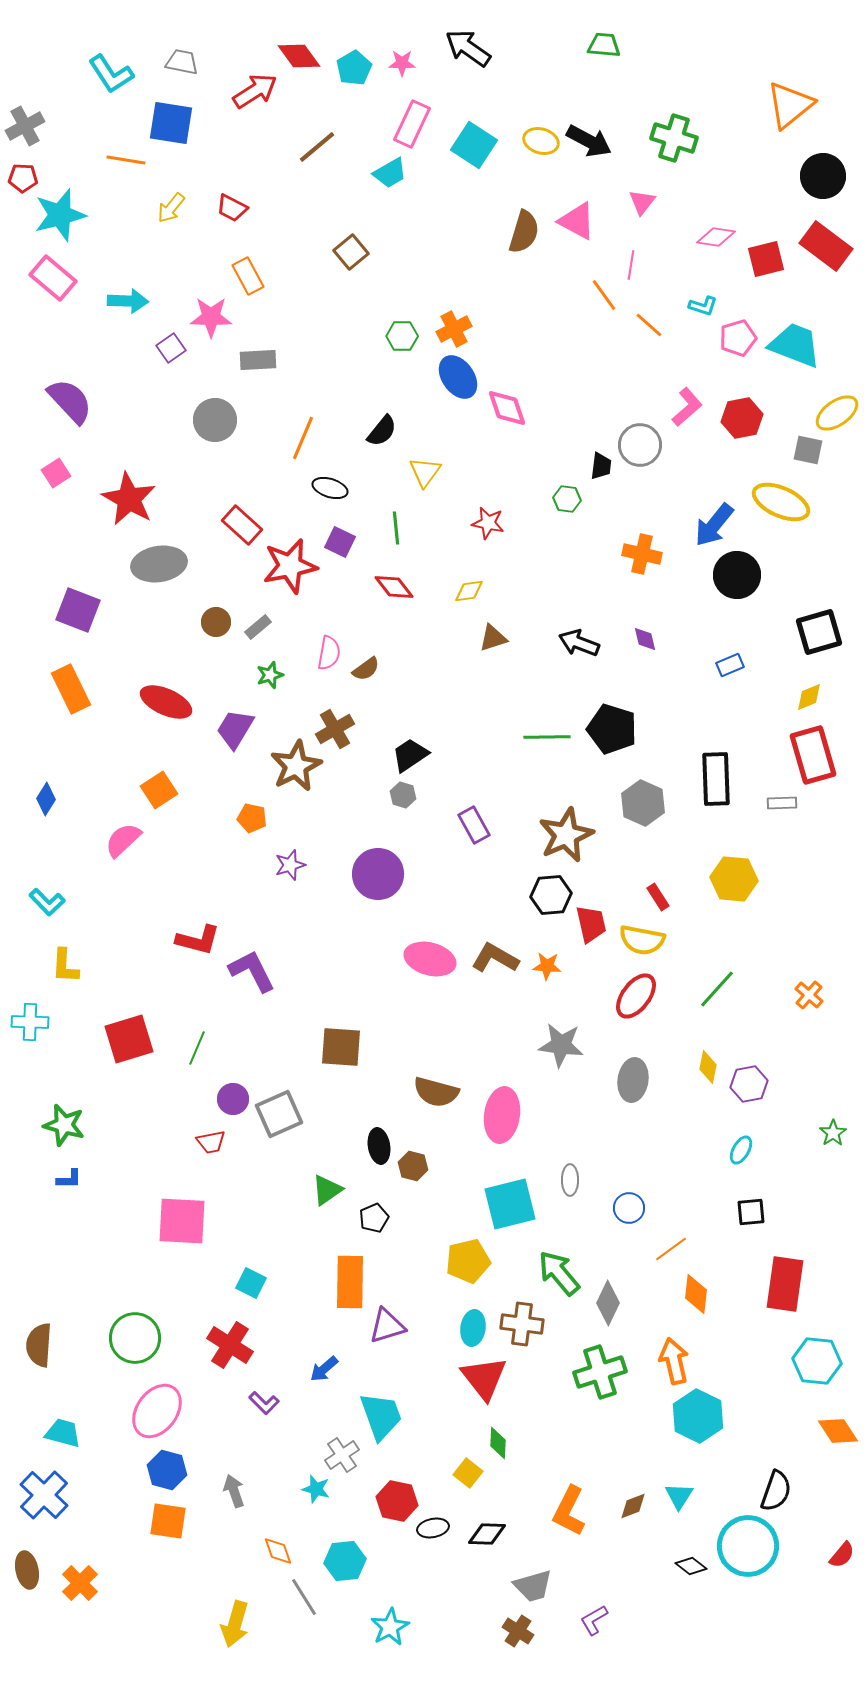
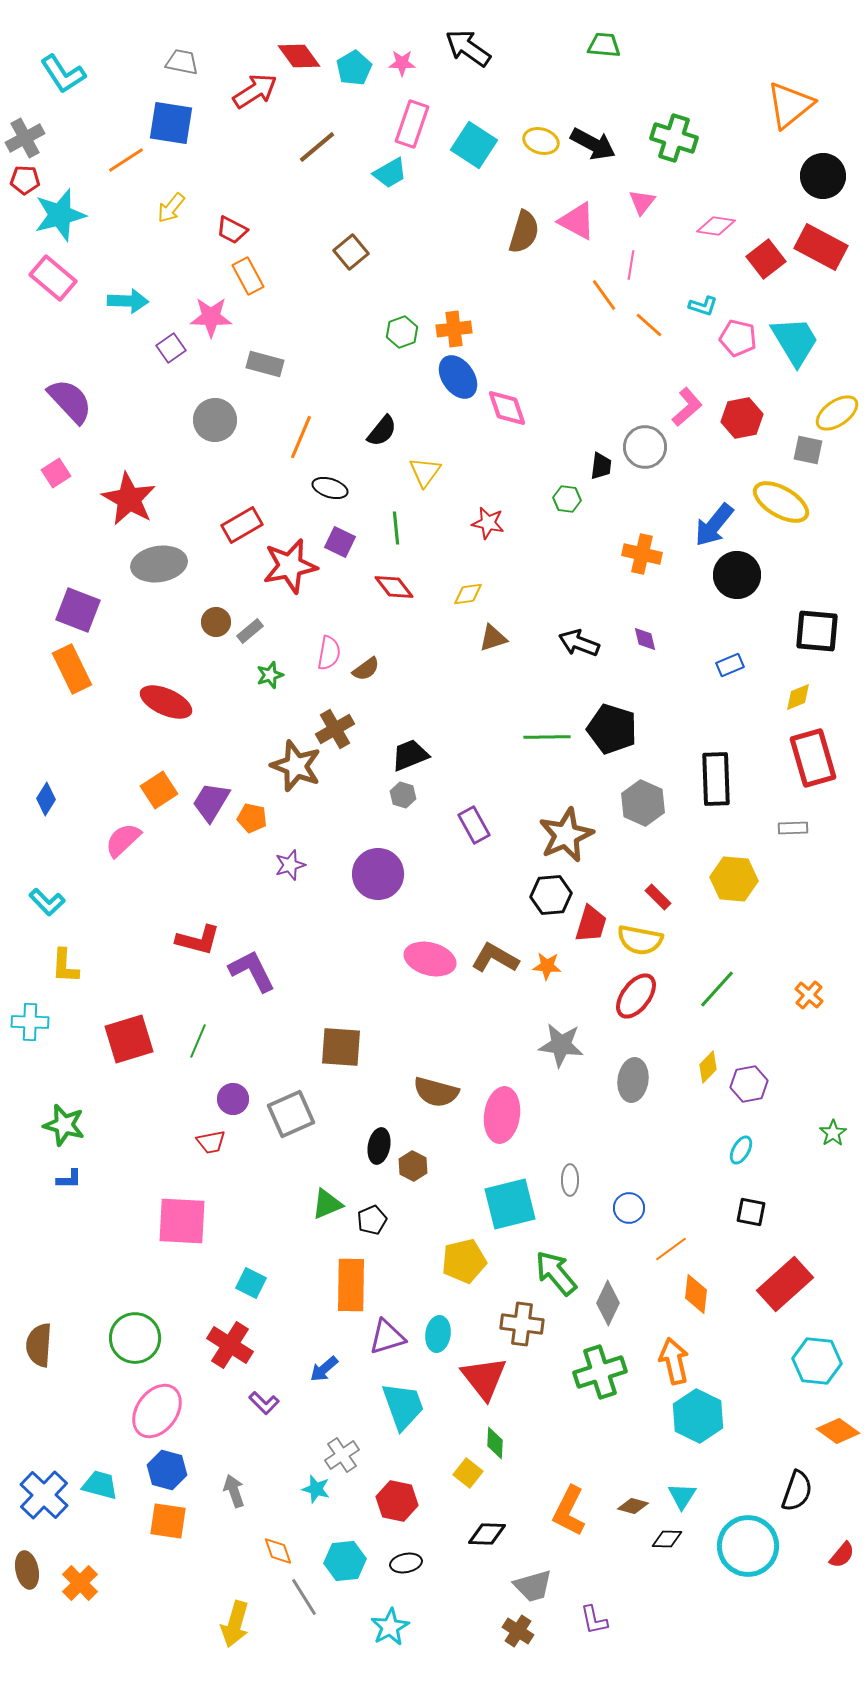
cyan L-shape at (111, 74): moved 48 px left
pink rectangle at (412, 124): rotated 6 degrees counterclockwise
gray cross at (25, 126): moved 12 px down
black arrow at (589, 141): moved 4 px right, 3 px down
orange line at (126, 160): rotated 42 degrees counterclockwise
red pentagon at (23, 178): moved 2 px right, 2 px down
red trapezoid at (232, 208): moved 22 px down
pink diamond at (716, 237): moved 11 px up
red rectangle at (826, 246): moved 5 px left, 1 px down; rotated 9 degrees counterclockwise
red square at (766, 259): rotated 24 degrees counterclockwise
orange cross at (454, 329): rotated 20 degrees clockwise
green hexagon at (402, 336): moved 4 px up; rotated 20 degrees counterclockwise
pink pentagon at (738, 338): rotated 30 degrees clockwise
cyan trapezoid at (795, 345): moved 4 px up; rotated 38 degrees clockwise
gray rectangle at (258, 360): moved 7 px right, 4 px down; rotated 18 degrees clockwise
orange line at (303, 438): moved 2 px left, 1 px up
gray circle at (640, 445): moved 5 px right, 2 px down
yellow ellipse at (781, 502): rotated 6 degrees clockwise
red rectangle at (242, 525): rotated 72 degrees counterclockwise
yellow diamond at (469, 591): moved 1 px left, 3 px down
gray rectangle at (258, 627): moved 8 px left, 4 px down
black square at (819, 632): moved 2 px left, 1 px up; rotated 21 degrees clockwise
orange rectangle at (71, 689): moved 1 px right, 20 px up
yellow diamond at (809, 697): moved 11 px left
purple trapezoid at (235, 729): moved 24 px left, 73 px down
black trapezoid at (410, 755): rotated 12 degrees clockwise
red rectangle at (813, 755): moved 3 px down
brown star at (296, 766): rotated 24 degrees counterclockwise
gray rectangle at (782, 803): moved 11 px right, 25 px down
red rectangle at (658, 897): rotated 12 degrees counterclockwise
red trapezoid at (591, 924): rotated 30 degrees clockwise
yellow semicircle at (642, 940): moved 2 px left
green line at (197, 1048): moved 1 px right, 7 px up
yellow diamond at (708, 1067): rotated 32 degrees clockwise
gray square at (279, 1114): moved 12 px right
black ellipse at (379, 1146): rotated 20 degrees clockwise
brown hexagon at (413, 1166): rotated 12 degrees clockwise
green triangle at (327, 1190): moved 14 px down; rotated 12 degrees clockwise
black square at (751, 1212): rotated 16 degrees clockwise
black pentagon at (374, 1218): moved 2 px left, 2 px down
yellow pentagon at (468, 1261): moved 4 px left
green arrow at (559, 1273): moved 3 px left
orange rectangle at (350, 1282): moved 1 px right, 3 px down
red rectangle at (785, 1284): rotated 40 degrees clockwise
purple triangle at (387, 1326): moved 11 px down
cyan ellipse at (473, 1328): moved 35 px left, 6 px down
cyan trapezoid at (381, 1416): moved 22 px right, 10 px up
orange diamond at (838, 1431): rotated 21 degrees counterclockwise
cyan trapezoid at (63, 1433): moved 37 px right, 52 px down
green diamond at (498, 1443): moved 3 px left
black semicircle at (776, 1491): moved 21 px right
cyan triangle at (679, 1496): moved 3 px right
brown diamond at (633, 1506): rotated 36 degrees clockwise
black ellipse at (433, 1528): moved 27 px left, 35 px down
black diamond at (691, 1566): moved 24 px left, 27 px up; rotated 36 degrees counterclockwise
purple L-shape at (594, 1620): rotated 72 degrees counterclockwise
